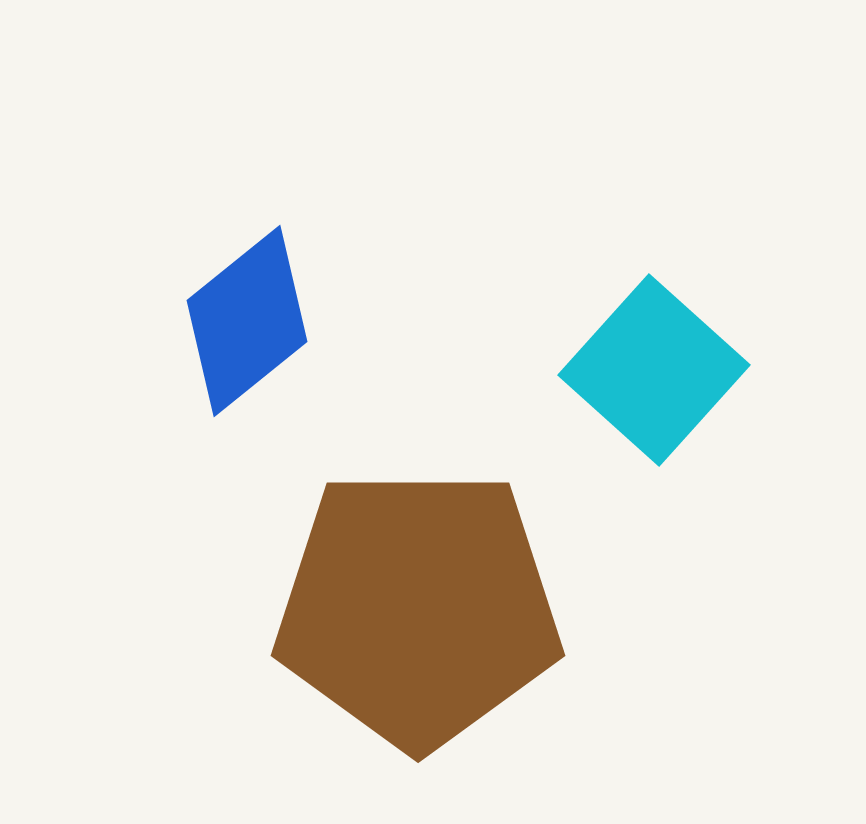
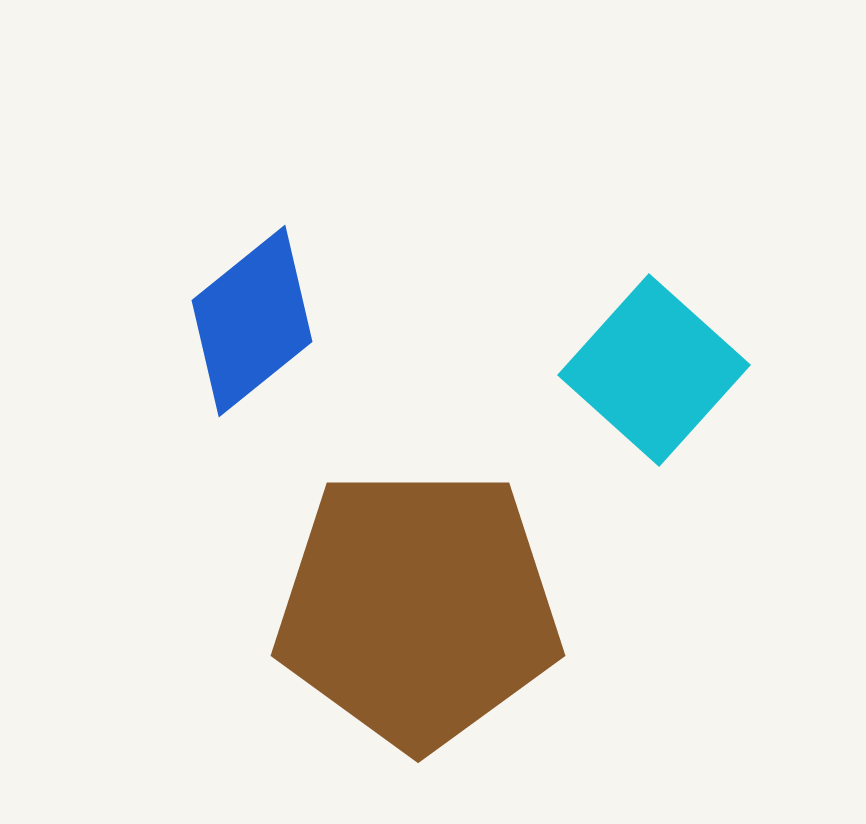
blue diamond: moved 5 px right
